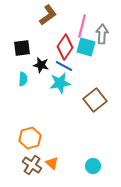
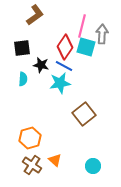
brown L-shape: moved 13 px left
brown square: moved 11 px left, 14 px down
orange triangle: moved 3 px right, 3 px up
